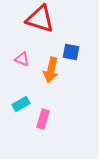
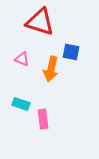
red triangle: moved 3 px down
orange arrow: moved 1 px up
cyan rectangle: rotated 48 degrees clockwise
pink rectangle: rotated 24 degrees counterclockwise
